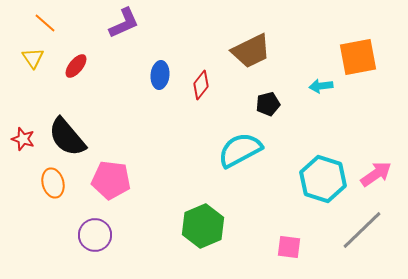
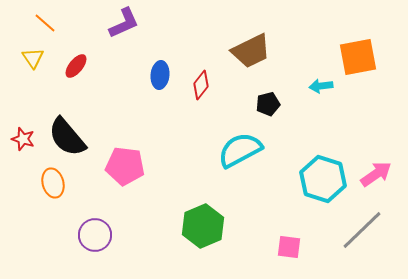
pink pentagon: moved 14 px right, 14 px up
